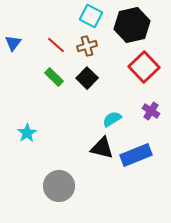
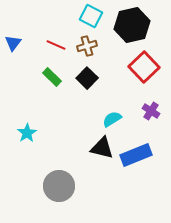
red line: rotated 18 degrees counterclockwise
green rectangle: moved 2 px left
